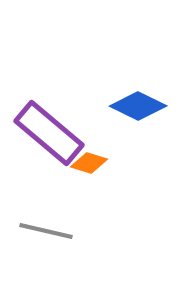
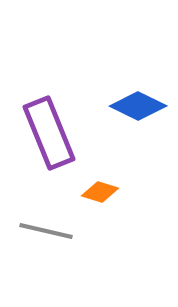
purple rectangle: rotated 28 degrees clockwise
orange diamond: moved 11 px right, 29 px down
